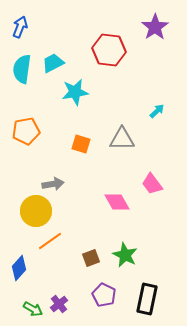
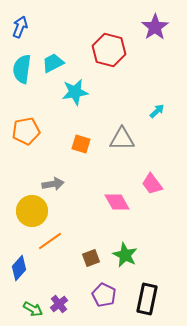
red hexagon: rotated 8 degrees clockwise
yellow circle: moved 4 px left
